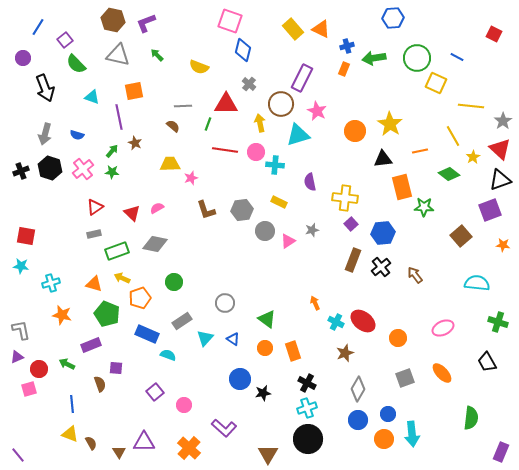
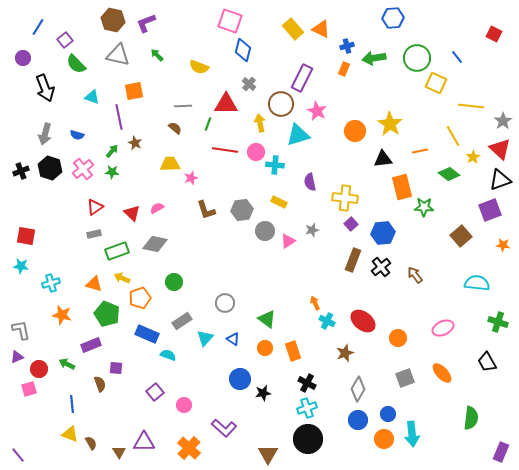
blue line at (457, 57): rotated 24 degrees clockwise
brown semicircle at (173, 126): moved 2 px right, 2 px down
cyan cross at (336, 322): moved 9 px left, 1 px up
